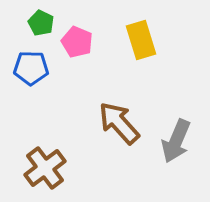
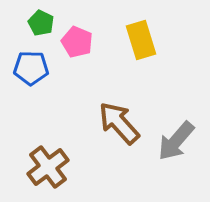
gray arrow: rotated 18 degrees clockwise
brown cross: moved 3 px right, 1 px up
